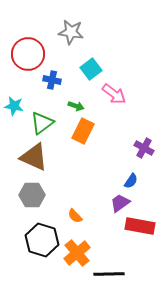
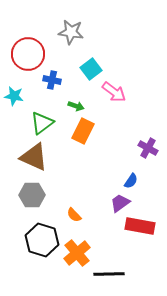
pink arrow: moved 2 px up
cyan star: moved 10 px up
purple cross: moved 4 px right
orange semicircle: moved 1 px left, 1 px up
